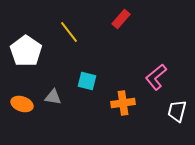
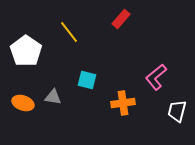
cyan square: moved 1 px up
orange ellipse: moved 1 px right, 1 px up
